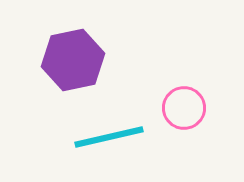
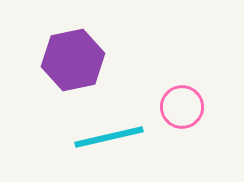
pink circle: moved 2 px left, 1 px up
